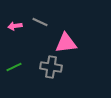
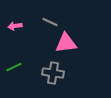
gray line: moved 10 px right
gray cross: moved 2 px right, 6 px down
